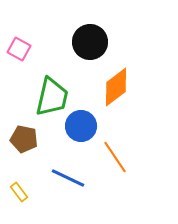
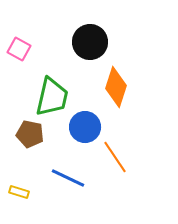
orange diamond: rotated 36 degrees counterclockwise
blue circle: moved 4 px right, 1 px down
brown pentagon: moved 6 px right, 5 px up
yellow rectangle: rotated 36 degrees counterclockwise
